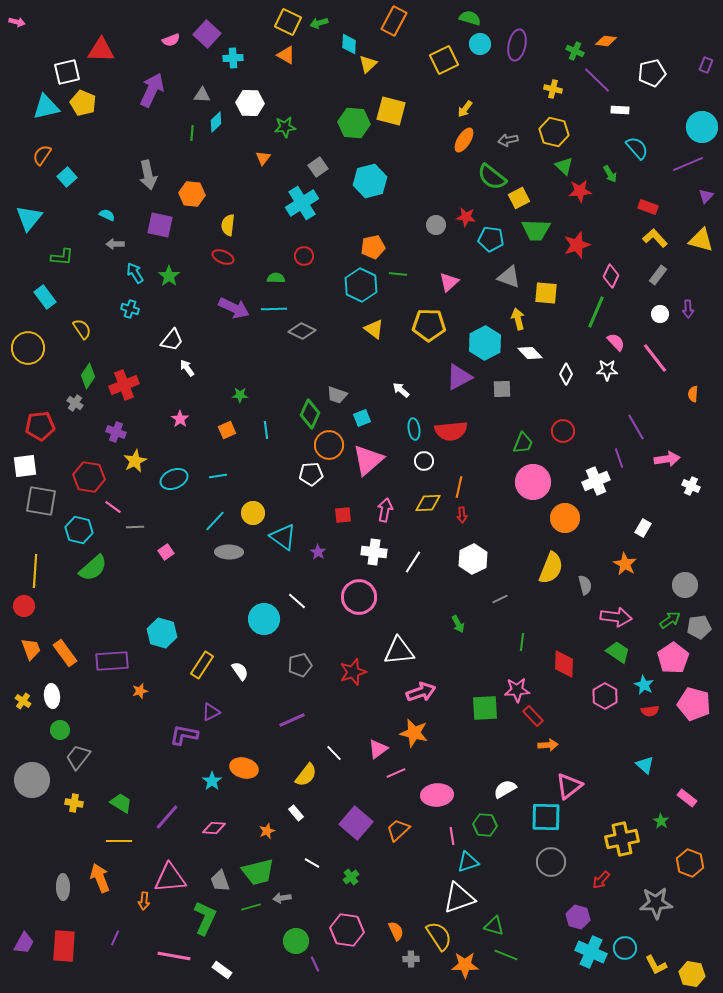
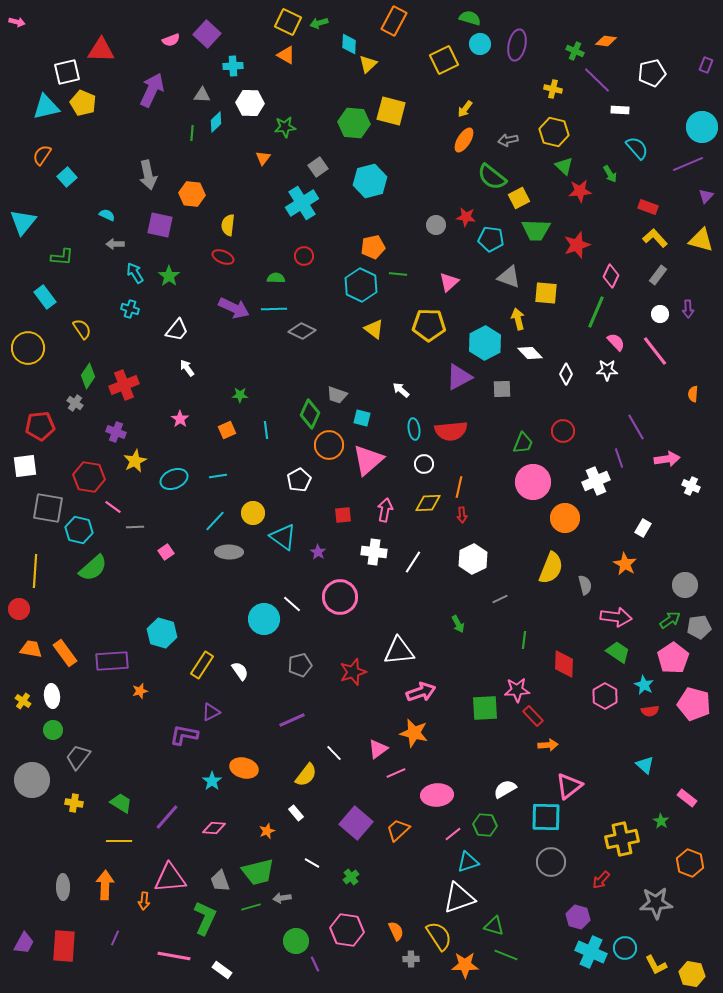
cyan cross at (233, 58): moved 8 px down
cyan triangle at (29, 218): moved 6 px left, 4 px down
white trapezoid at (172, 340): moved 5 px right, 10 px up
pink line at (655, 358): moved 7 px up
cyan square at (362, 418): rotated 36 degrees clockwise
white circle at (424, 461): moved 3 px down
white pentagon at (311, 474): moved 12 px left, 6 px down; rotated 25 degrees counterclockwise
gray square at (41, 501): moved 7 px right, 7 px down
pink circle at (359, 597): moved 19 px left
white line at (297, 601): moved 5 px left, 3 px down
red circle at (24, 606): moved 5 px left, 3 px down
green line at (522, 642): moved 2 px right, 2 px up
orange trapezoid at (31, 649): rotated 60 degrees counterclockwise
green circle at (60, 730): moved 7 px left
pink line at (452, 836): moved 1 px right, 2 px up; rotated 60 degrees clockwise
orange arrow at (100, 878): moved 5 px right, 7 px down; rotated 24 degrees clockwise
